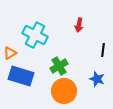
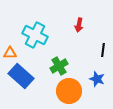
orange triangle: rotated 32 degrees clockwise
blue rectangle: rotated 25 degrees clockwise
orange circle: moved 5 px right
